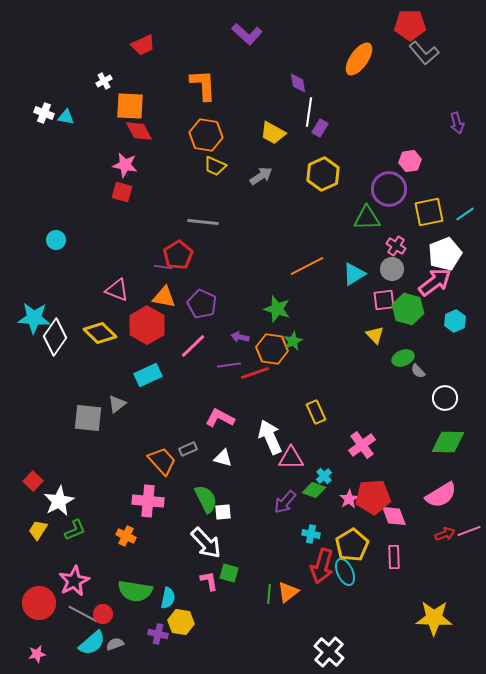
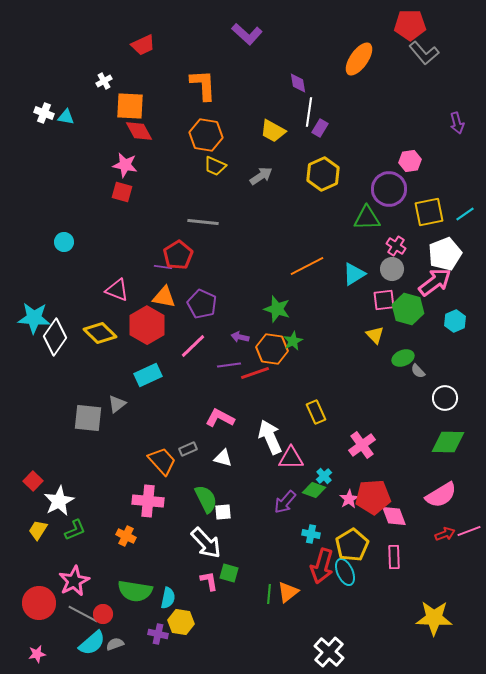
yellow trapezoid at (273, 133): moved 2 px up
cyan circle at (56, 240): moved 8 px right, 2 px down
